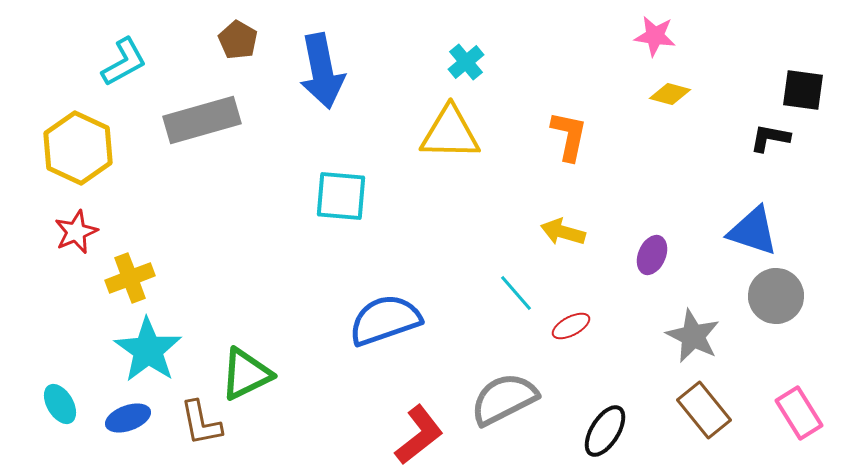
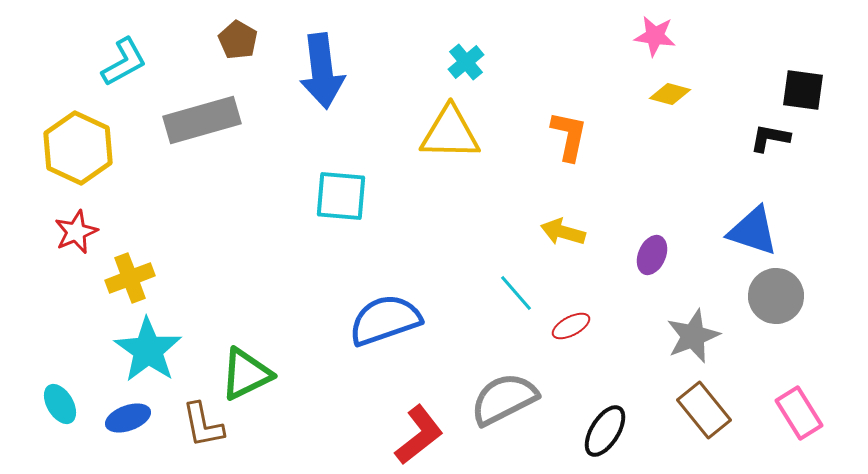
blue arrow: rotated 4 degrees clockwise
gray star: rotated 24 degrees clockwise
brown L-shape: moved 2 px right, 2 px down
